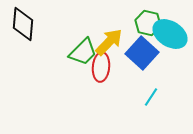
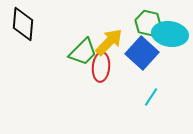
cyan ellipse: rotated 24 degrees counterclockwise
